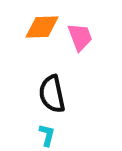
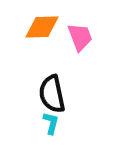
cyan L-shape: moved 4 px right, 12 px up
